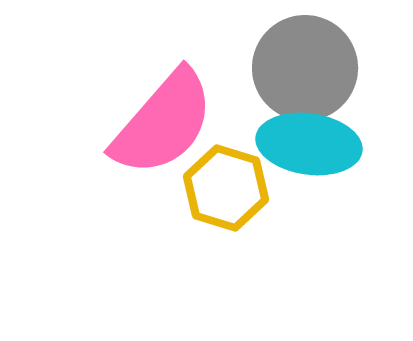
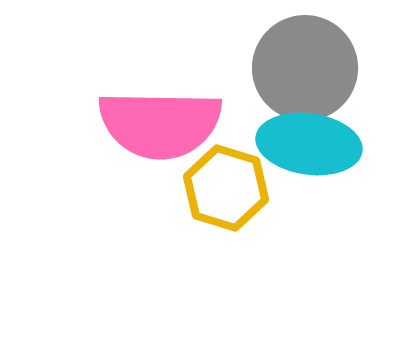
pink semicircle: moved 3 px left, 1 px down; rotated 50 degrees clockwise
